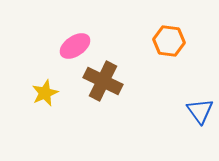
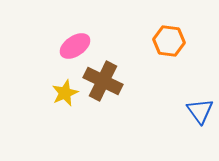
yellow star: moved 20 px right
